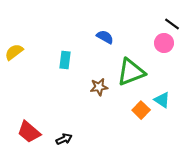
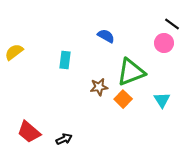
blue semicircle: moved 1 px right, 1 px up
cyan triangle: rotated 24 degrees clockwise
orange square: moved 18 px left, 11 px up
